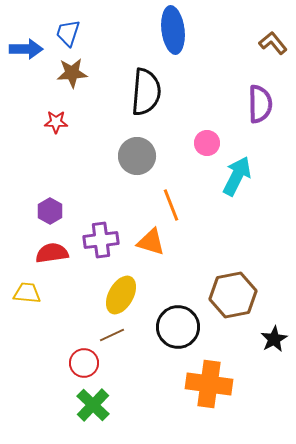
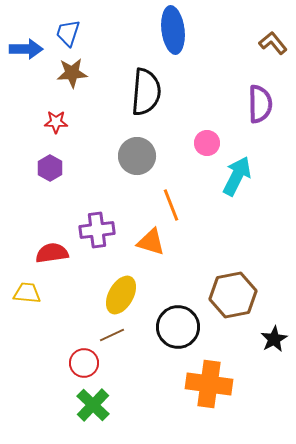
purple hexagon: moved 43 px up
purple cross: moved 4 px left, 10 px up
